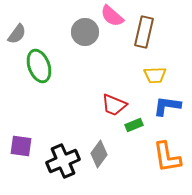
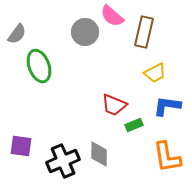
yellow trapezoid: moved 2 px up; rotated 25 degrees counterclockwise
gray diamond: rotated 36 degrees counterclockwise
